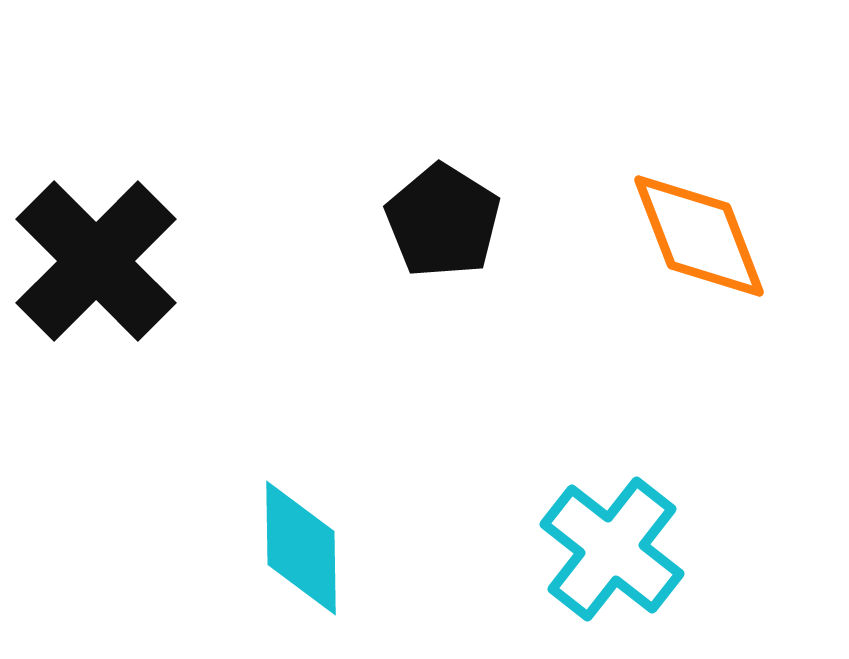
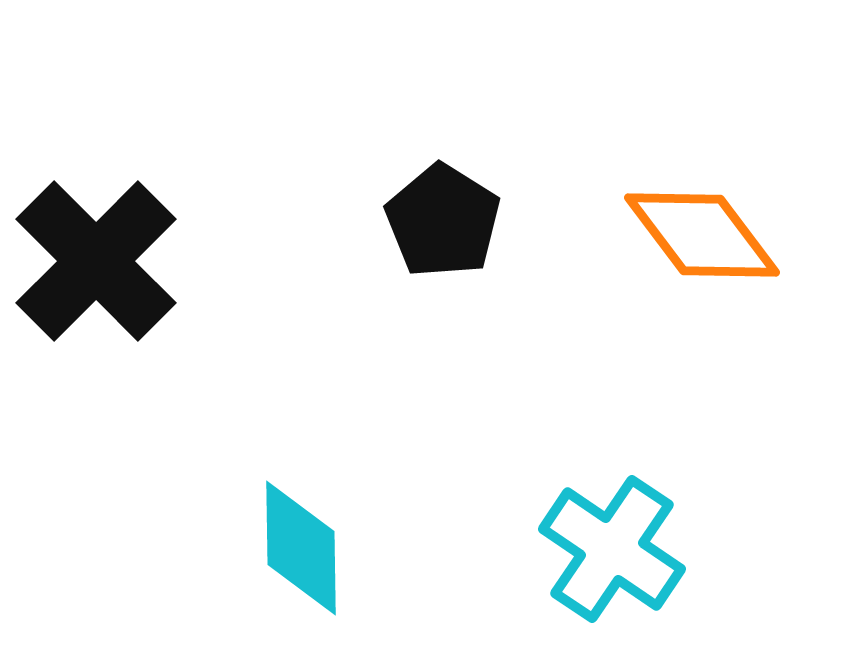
orange diamond: moved 3 px right, 1 px up; rotated 16 degrees counterclockwise
cyan cross: rotated 4 degrees counterclockwise
